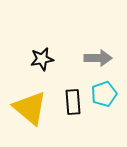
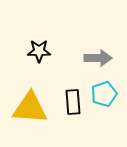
black star: moved 3 px left, 8 px up; rotated 10 degrees clockwise
yellow triangle: rotated 36 degrees counterclockwise
